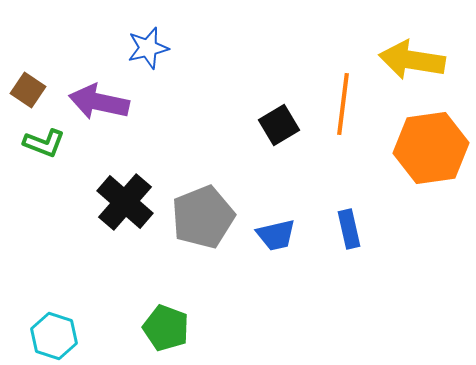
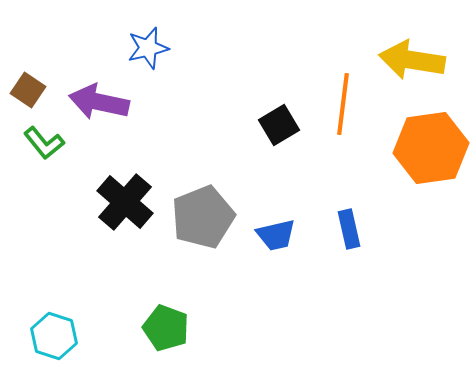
green L-shape: rotated 30 degrees clockwise
